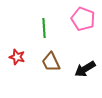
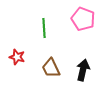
brown trapezoid: moved 6 px down
black arrow: moved 2 px left, 1 px down; rotated 135 degrees clockwise
